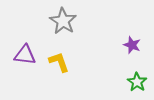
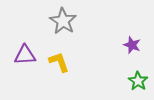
purple triangle: rotated 10 degrees counterclockwise
green star: moved 1 px right, 1 px up
